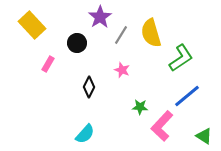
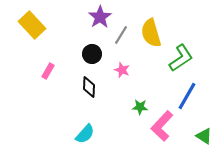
black circle: moved 15 px right, 11 px down
pink rectangle: moved 7 px down
black diamond: rotated 25 degrees counterclockwise
blue line: rotated 20 degrees counterclockwise
